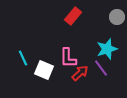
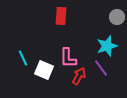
red rectangle: moved 12 px left; rotated 36 degrees counterclockwise
cyan star: moved 3 px up
red arrow: moved 1 px left, 3 px down; rotated 18 degrees counterclockwise
